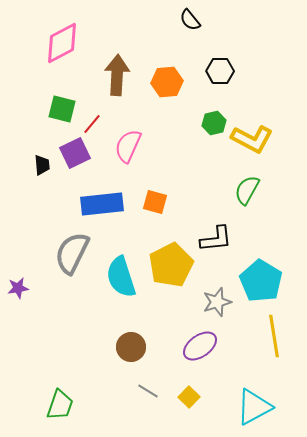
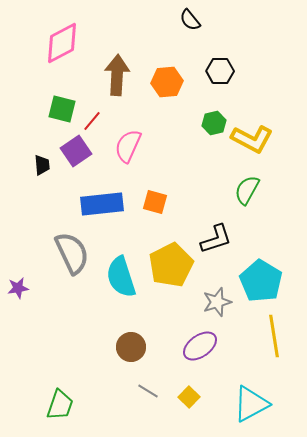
red line: moved 3 px up
purple square: moved 1 px right, 2 px up; rotated 8 degrees counterclockwise
black L-shape: rotated 12 degrees counterclockwise
gray semicircle: rotated 129 degrees clockwise
cyan triangle: moved 3 px left, 3 px up
